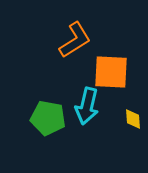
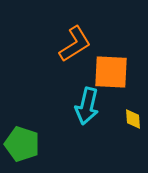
orange L-shape: moved 4 px down
green pentagon: moved 26 px left, 26 px down; rotated 8 degrees clockwise
